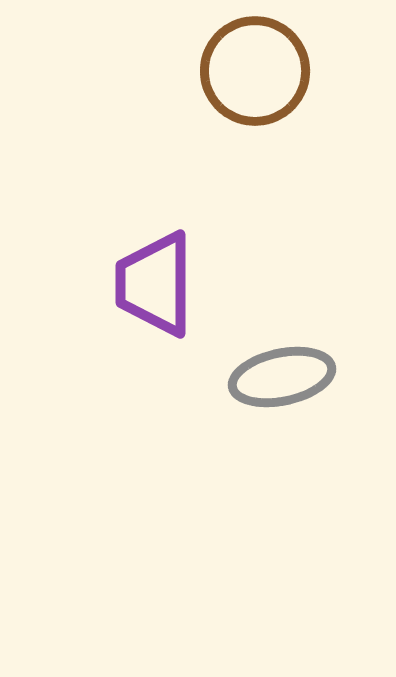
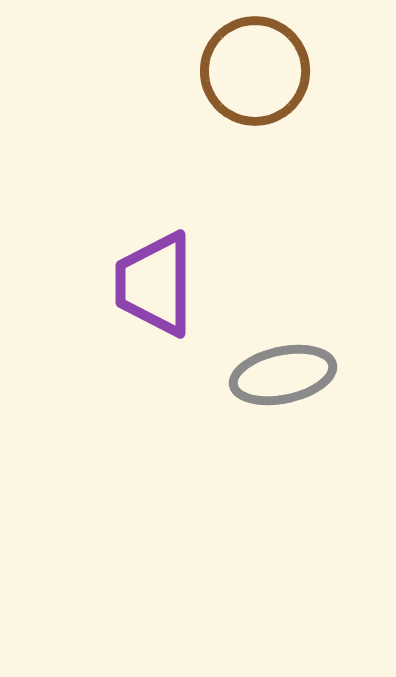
gray ellipse: moved 1 px right, 2 px up
